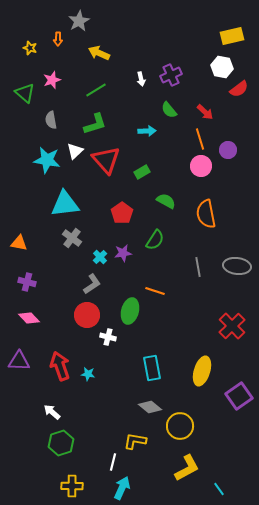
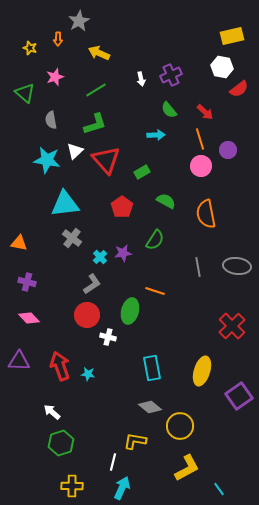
pink star at (52, 80): moved 3 px right, 3 px up
cyan arrow at (147, 131): moved 9 px right, 4 px down
red pentagon at (122, 213): moved 6 px up
